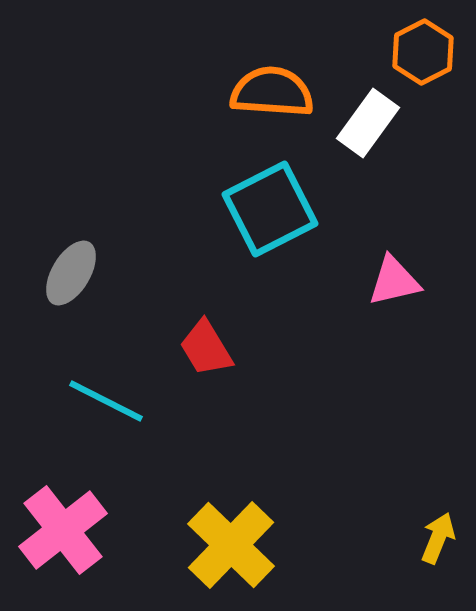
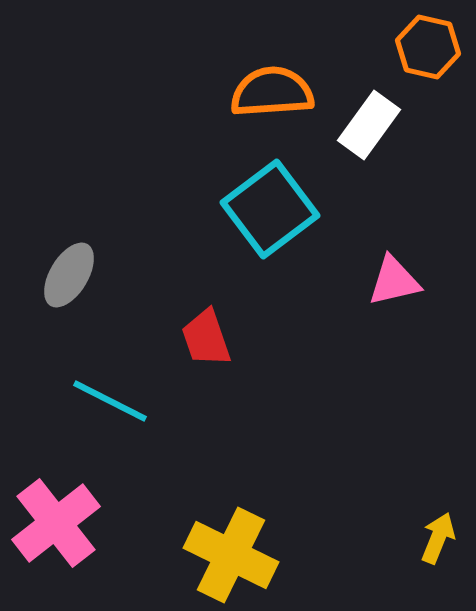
orange hexagon: moved 5 px right, 5 px up; rotated 20 degrees counterclockwise
orange semicircle: rotated 8 degrees counterclockwise
white rectangle: moved 1 px right, 2 px down
cyan square: rotated 10 degrees counterclockwise
gray ellipse: moved 2 px left, 2 px down
red trapezoid: moved 10 px up; rotated 12 degrees clockwise
cyan line: moved 4 px right
pink cross: moved 7 px left, 7 px up
yellow cross: moved 10 px down; rotated 18 degrees counterclockwise
